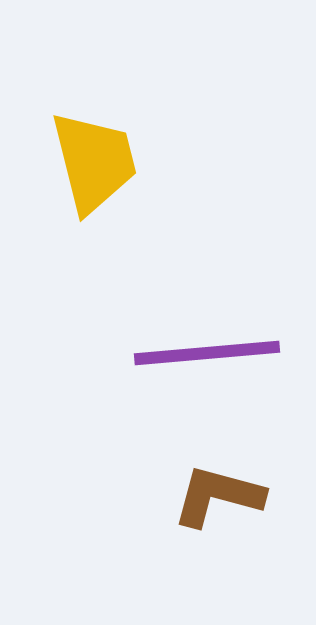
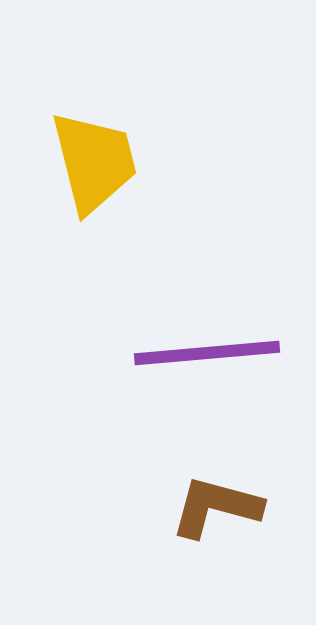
brown L-shape: moved 2 px left, 11 px down
